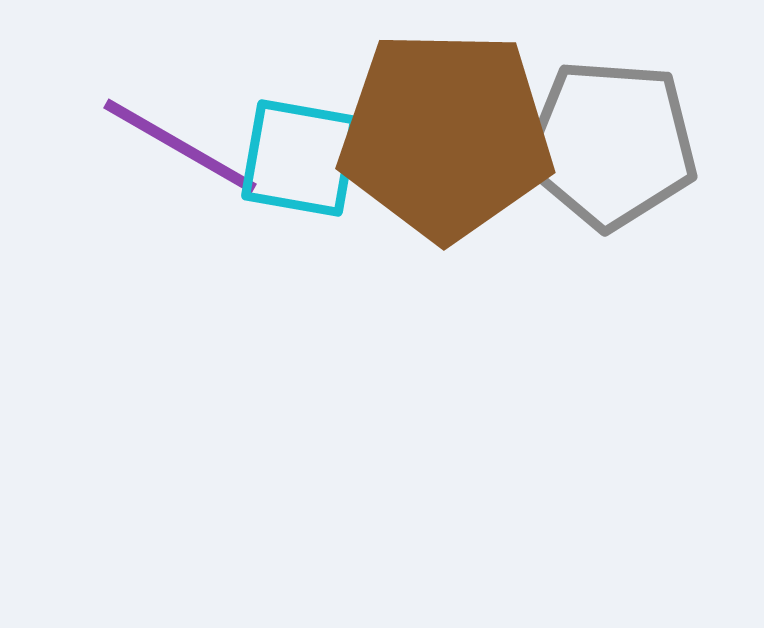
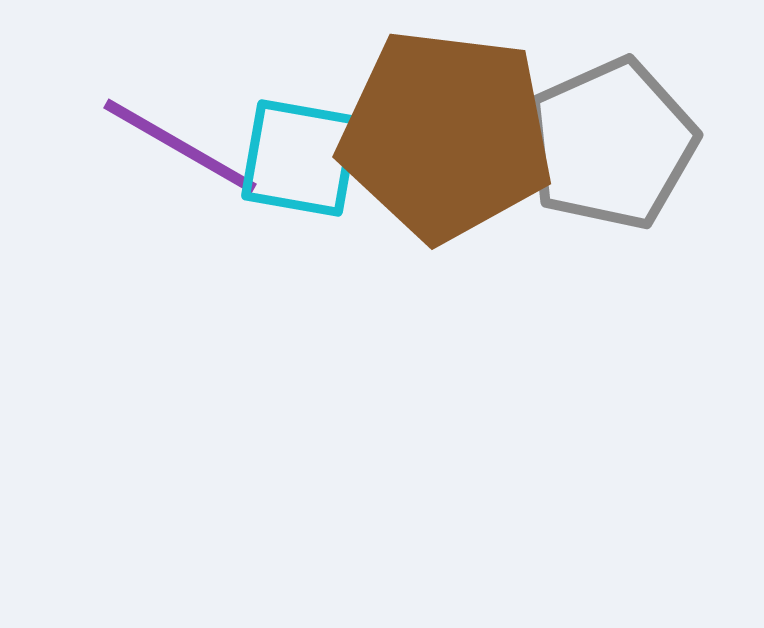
brown pentagon: rotated 6 degrees clockwise
gray pentagon: rotated 28 degrees counterclockwise
